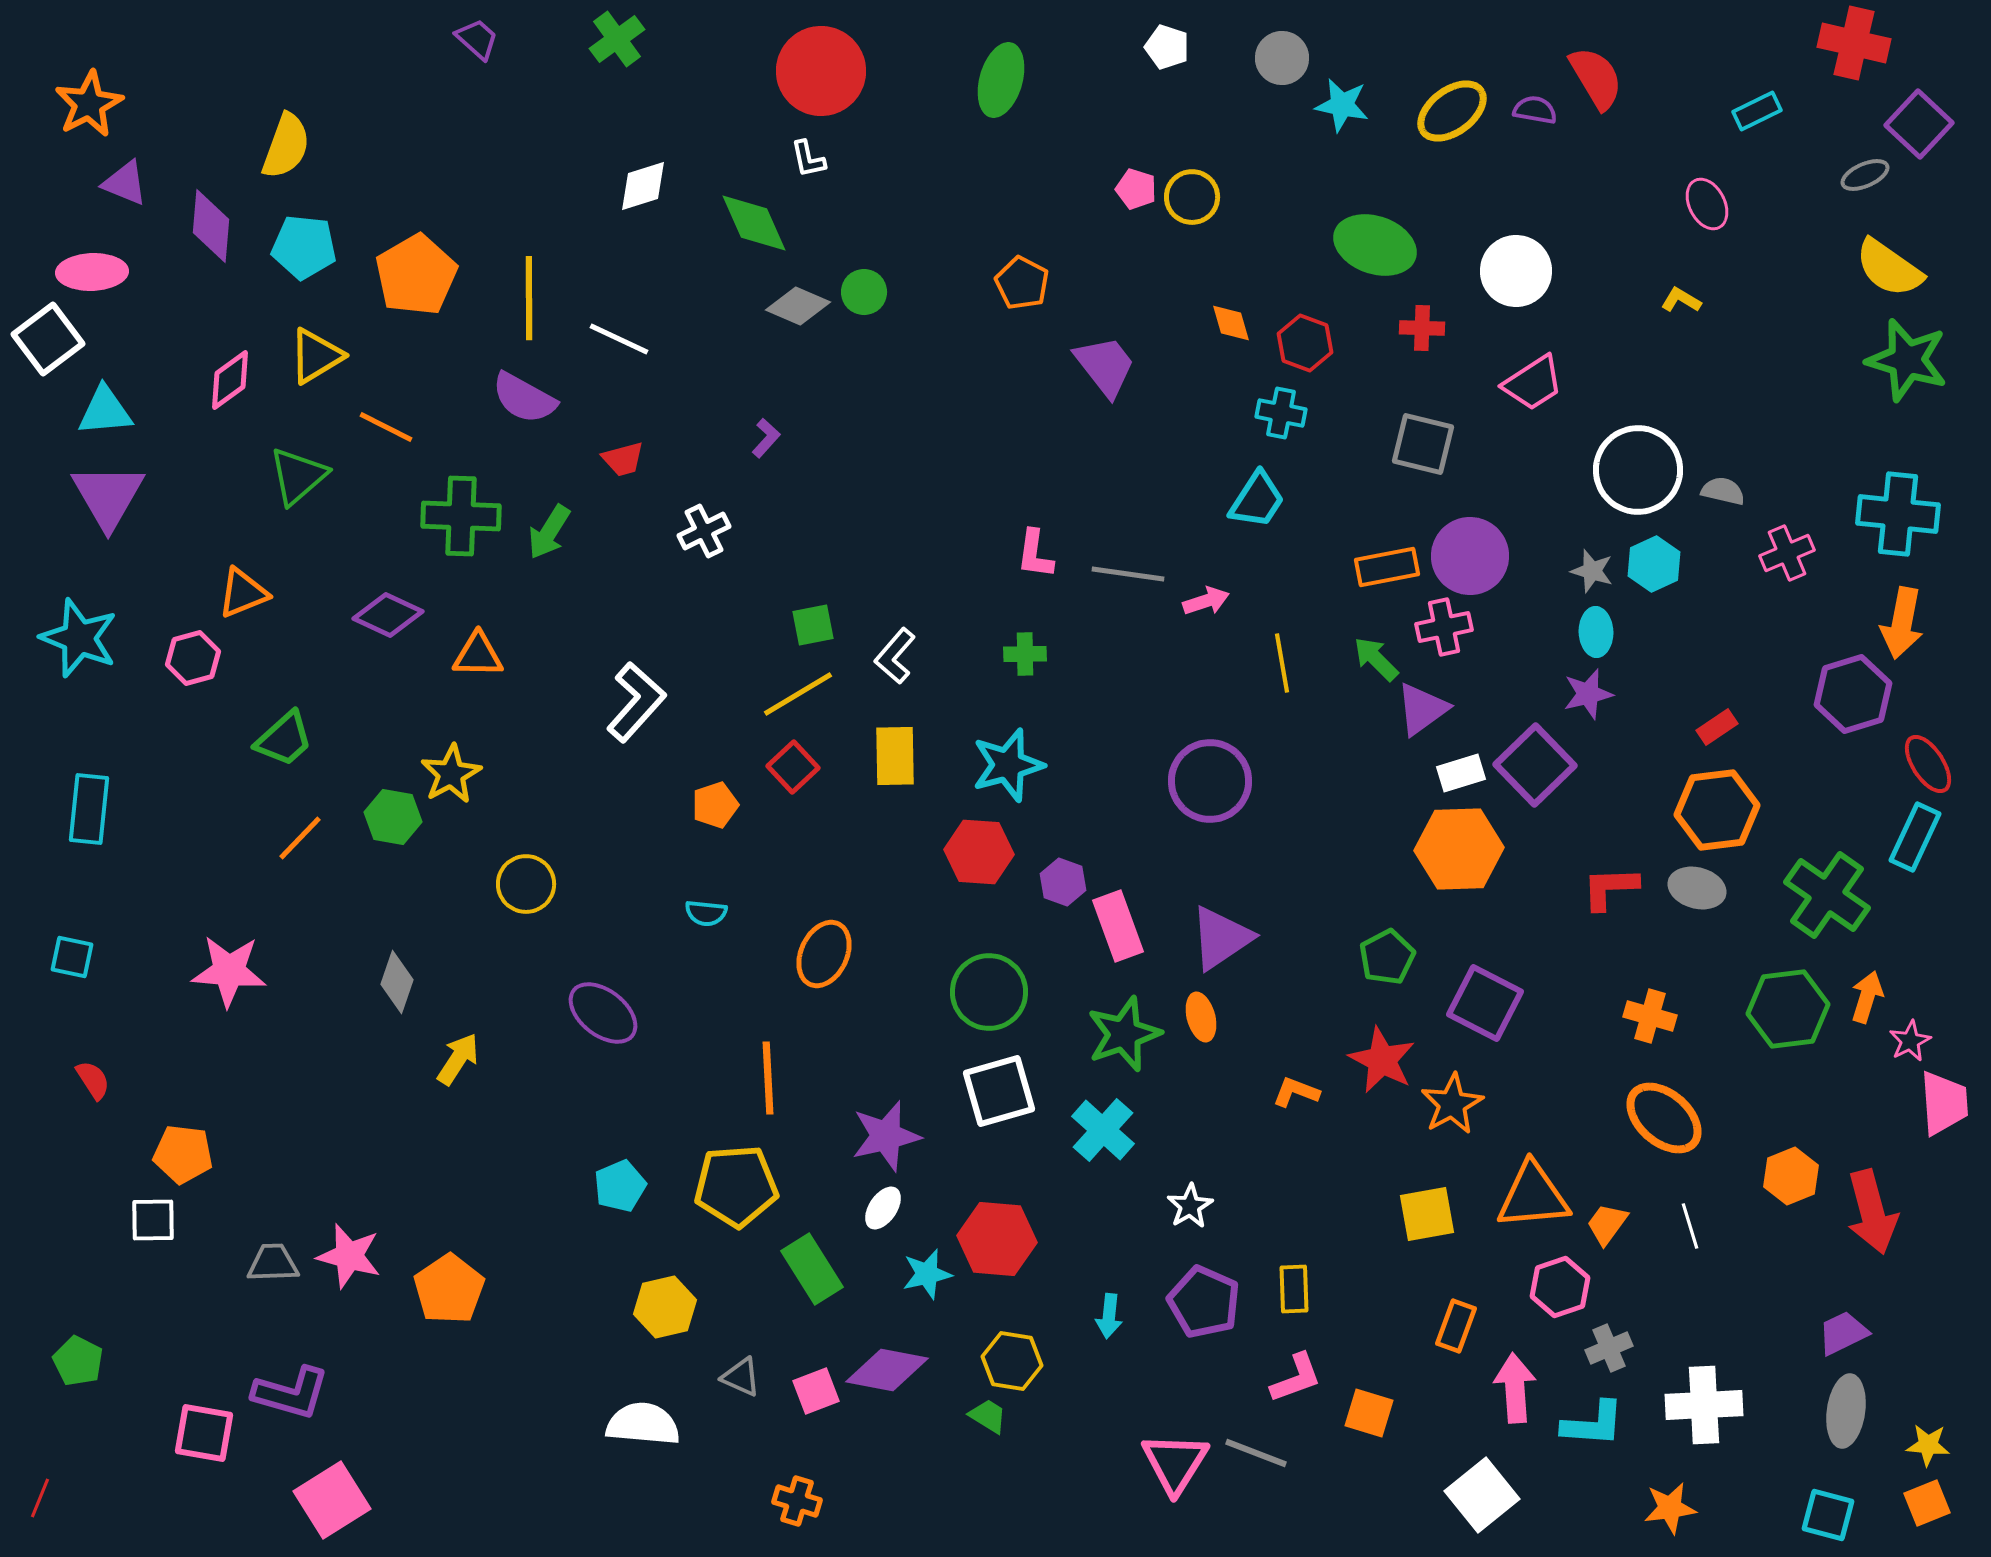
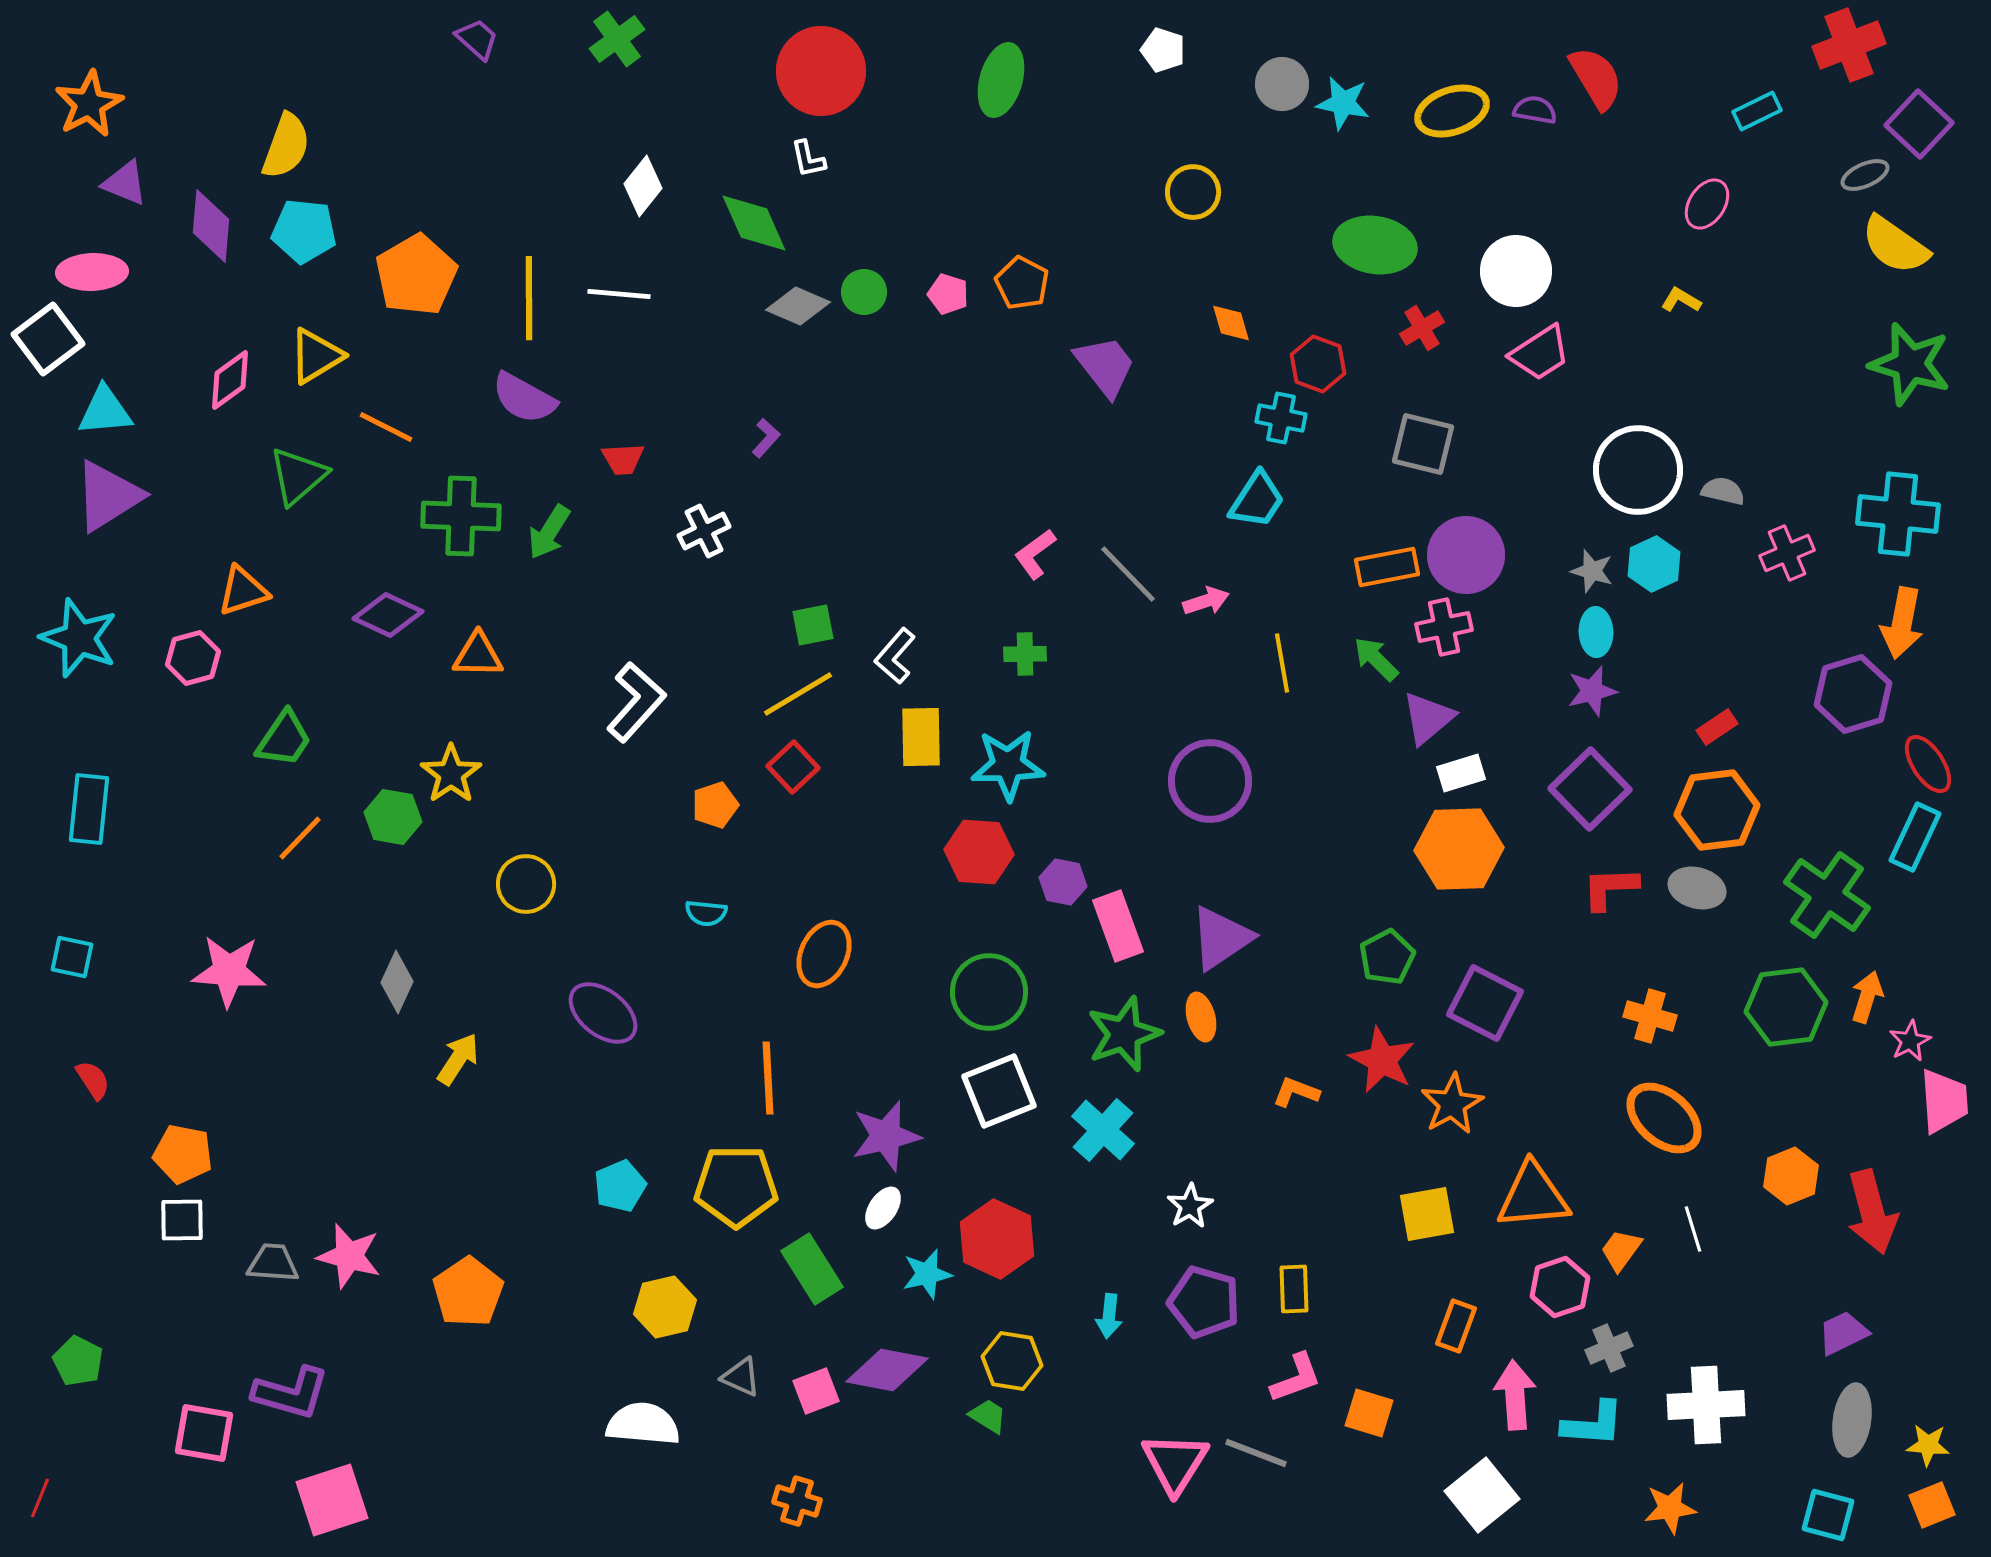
red cross at (1854, 43): moved 5 px left, 2 px down; rotated 34 degrees counterclockwise
white pentagon at (1167, 47): moved 4 px left, 3 px down
gray circle at (1282, 58): moved 26 px down
cyan star at (1342, 105): moved 1 px right, 2 px up
yellow ellipse at (1452, 111): rotated 18 degrees clockwise
white diamond at (643, 186): rotated 34 degrees counterclockwise
pink pentagon at (1136, 189): moved 188 px left, 105 px down
yellow circle at (1192, 197): moved 1 px right, 5 px up
pink ellipse at (1707, 204): rotated 60 degrees clockwise
green ellipse at (1375, 245): rotated 10 degrees counterclockwise
cyan pentagon at (304, 247): moved 16 px up
yellow semicircle at (1889, 268): moved 6 px right, 23 px up
red cross at (1422, 328): rotated 33 degrees counterclockwise
white line at (619, 339): moved 45 px up; rotated 20 degrees counterclockwise
red hexagon at (1305, 343): moved 13 px right, 21 px down
green star at (1907, 360): moved 3 px right, 4 px down
pink trapezoid at (1533, 383): moved 7 px right, 30 px up
cyan cross at (1281, 413): moved 5 px down
red trapezoid at (623, 459): rotated 12 degrees clockwise
purple triangle at (108, 496): rotated 28 degrees clockwise
pink L-shape at (1035, 554): rotated 46 degrees clockwise
purple circle at (1470, 556): moved 4 px left, 1 px up
gray line at (1128, 574): rotated 38 degrees clockwise
orange triangle at (243, 593): moved 2 px up; rotated 4 degrees clockwise
purple star at (1588, 694): moved 4 px right, 3 px up
purple triangle at (1422, 709): moved 6 px right, 9 px down; rotated 4 degrees counterclockwise
green trapezoid at (284, 739): rotated 14 degrees counterclockwise
yellow rectangle at (895, 756): moved 26 px right, 19 px up
cyan star at (1008, 765): rotated 14 degrees clockwise
purple square at (1535, 765): moved 55 px right, 24 px down
yellow star at (451, 774): rotated 6 degrees counterclockwise
purple hexagon at (1063, 882): rotated 9 degrees counterclockwise
gray diamond at (397, 982): rotated 6 degrees clockwise
green hexagon at (1788, 1009): moved 2 px left, 2 px up
white square at (999, 1091): rotated 6 degrees counterclockwise
pink trapezoid at (1944, 1103): moved 2 px up
orange pentagon at (183, 1154): rotated 4 degrees clockwise
yellow pentagon at (736, 1186): rotated 4 degrees clockwise
white square at (153, 1220): moved 29 px right
orange trapezoid at (1607, 1224): moved 14 px right, 26 px down
white line at (1690, 1226): moved 3 px right, 3 px down
red hexagon at (997, 1239): rotated 20 degrees clockwise
gray trapezoid at (273, 1263): rotated 6 degrees clockwise
orange pentagon at (449, 1289): moved 19 px right, 3 px down
purple pentagon at (1204, 1302): rotated 8 degrees counterclockwise
pink arrow at (1515, 1388): moved 7 px down
white cross at (1704, 1405): moved 2 px right
gray ellipse at (1846, 1411): moved 6 px right, 9 px down
pink square at (332, 1500): rotated 14 degrees clockwise
orange square at (1927, 1503): moved 5 px right, 2 px down
